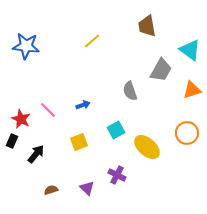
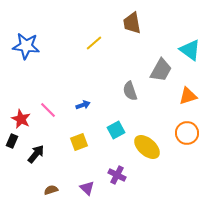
brown trapezoid: moved 15 px left, 3 px up
yellow line: moved 2 px right, 2 px down
orange triangle: moved 4 px left, 6 px down
